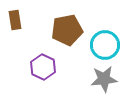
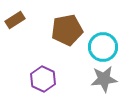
brown rectangle: rotated 66 degrees clockwise
cyan circle: moved 2 px left, 2 px down
purple hexagon: moved 12 px down
